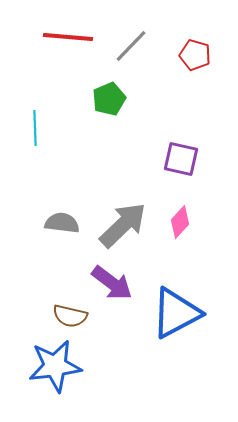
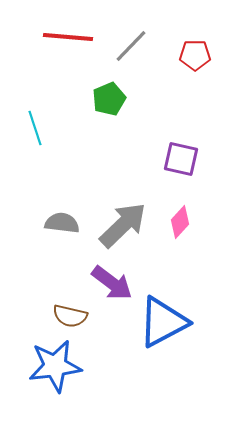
red pentagon: rotated 16 degrees counterclockwise
cyan line: rotated 16 degrees counterclockwise
blue triangle: moved 13 px left, 9 px down
